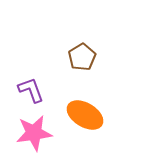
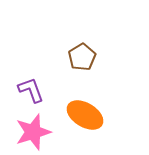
pink star: moved 1 px left, 1 px up; rotated 9 degrees counterclockwise
